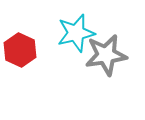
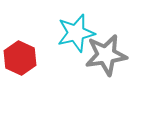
red hexagon: moved 8 px down
